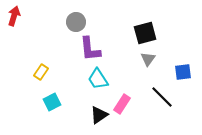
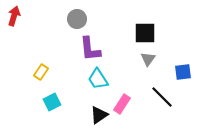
gray circle: moved 1 px right, 3 px up
black square: rotated 15 degrees clockwise
